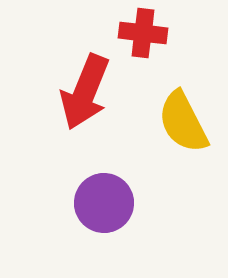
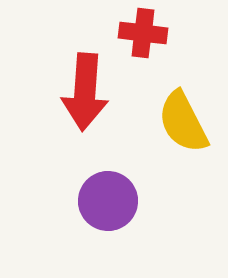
red arrow: rotated 18 degrees counterclockwise
purple circle: moved 4 px right, 2 px up
